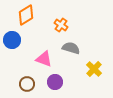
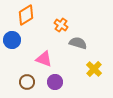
gray semicircle: moved 7 px right, 5 px up
brown circle: moved 2 px up
